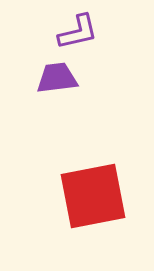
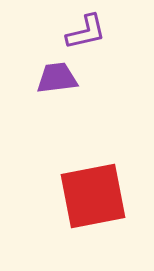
purple L-shape: moved 8 px right
